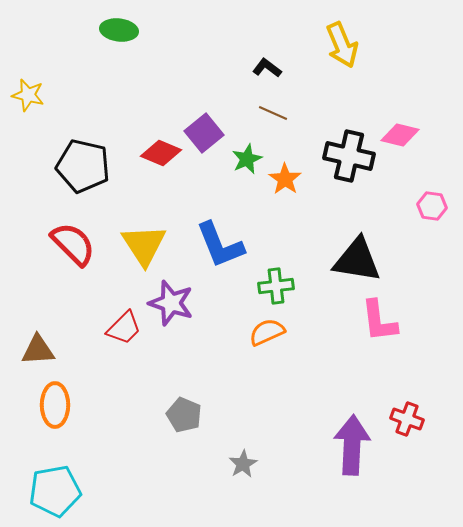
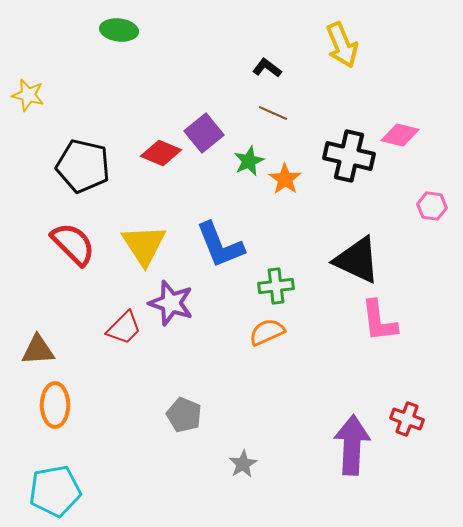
green star: moved 2 px right, 2 px down
black triangle: rotated 16 degrees clockwise
